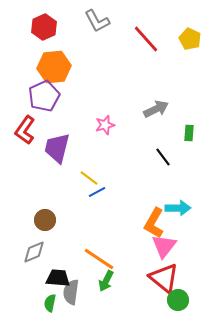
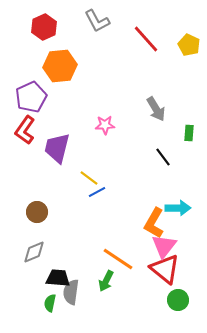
yellow pentagon: moved 1 px left, 6 px down
orange hexagon: moved 6 px right, 1 px up
purple pentagon: moved 13 px left, 1 px down
gray arrow: rotated 85 degrees clockwise
pink star: rotated 12 degrees clockwise
brown circle: moved 8 px left, 8 px up
orange line: moved 19 px right
red triangle: moved 1 px right, 9 px up
